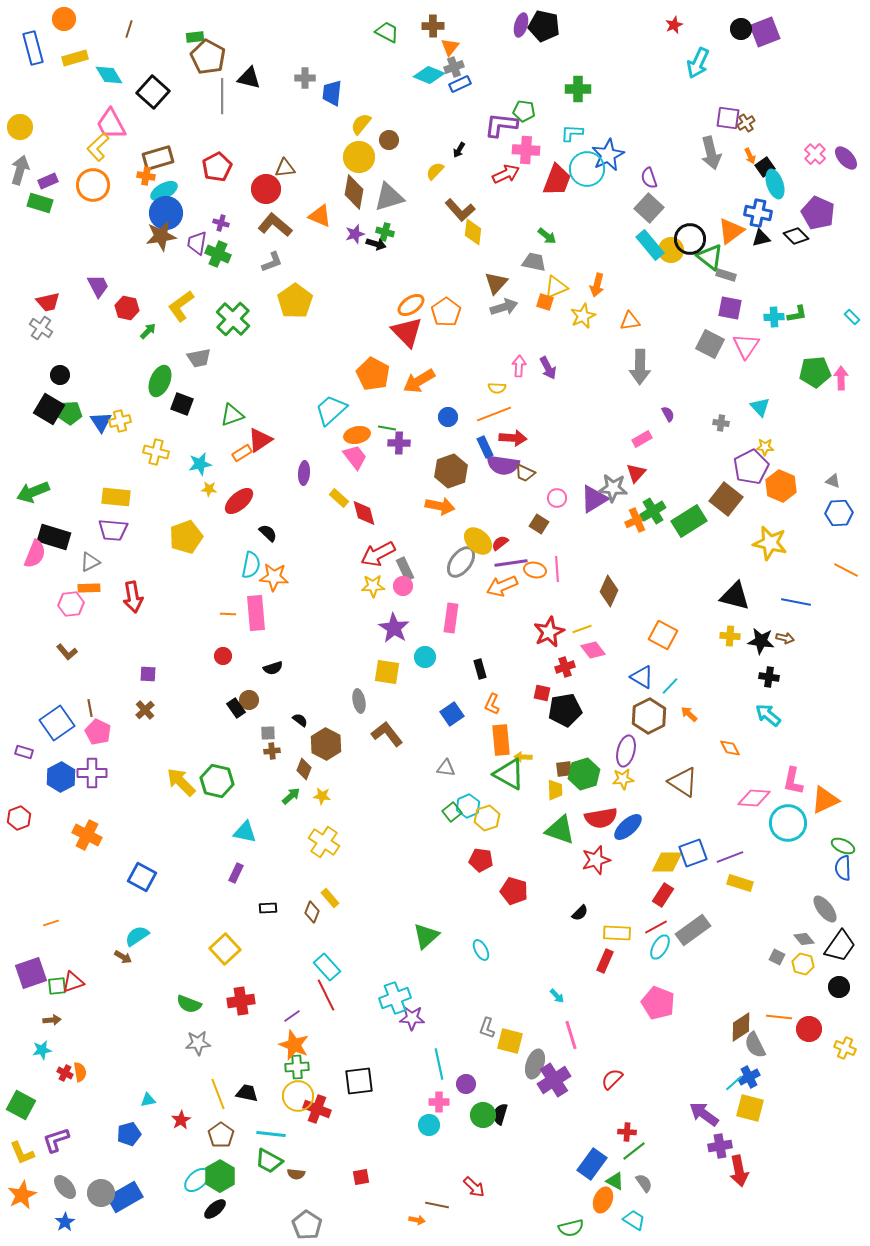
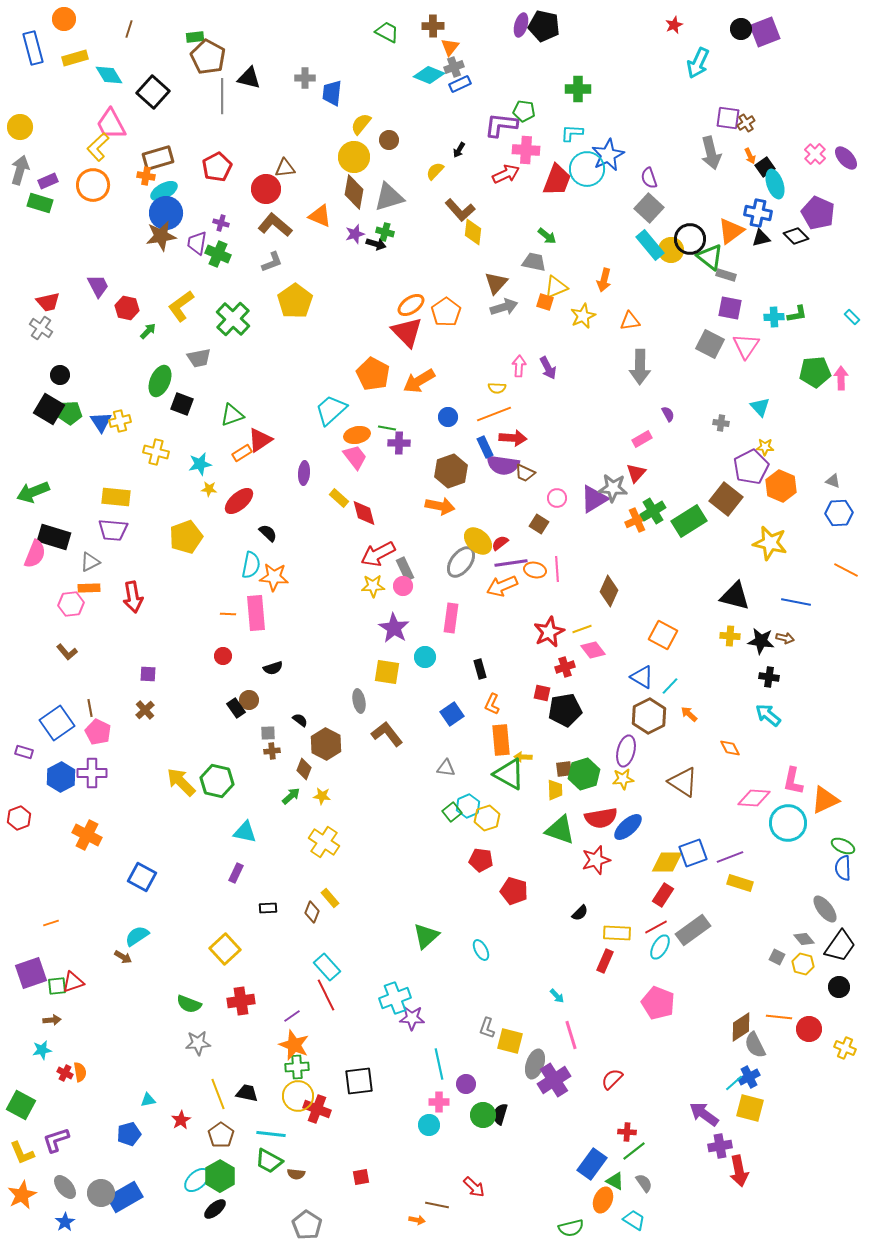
yellow circle at (359, 157): moved 5 px left
orange arrow at (597, 285): moved 7 px right, 5 px up
